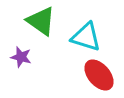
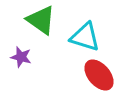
green triangle: moved 1 px up
cyan triangle: moved 1 px left
